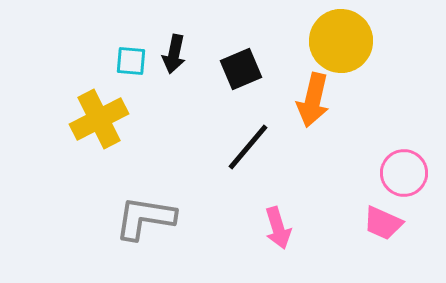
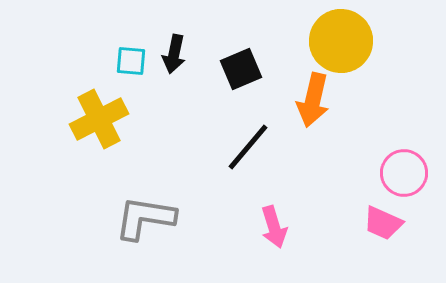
pink arrow: moved 4 px left, 1 px up
